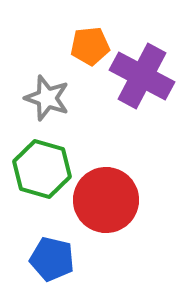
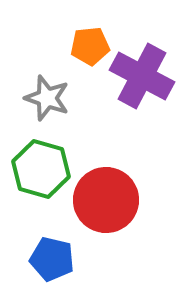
green hexagon: moved 1 px left
